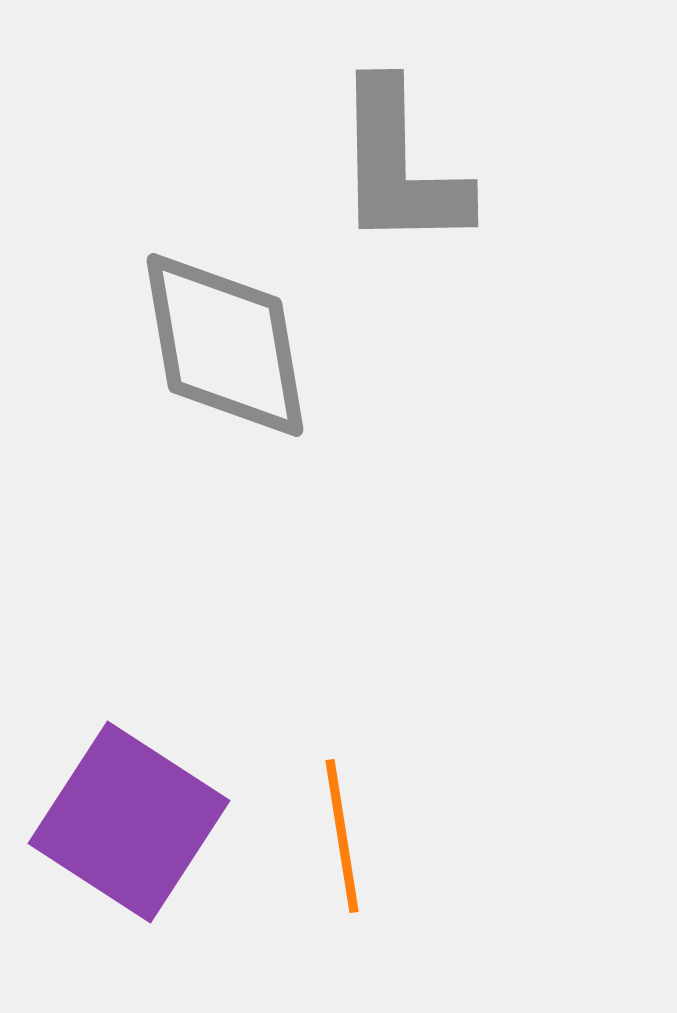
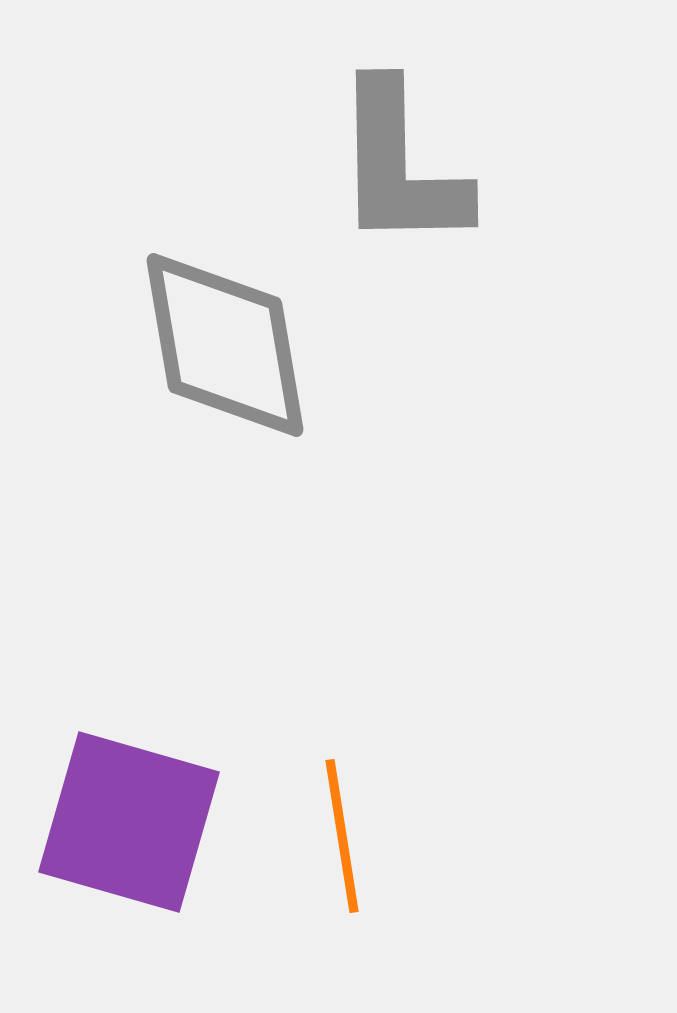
purple square: rotated 17 degrees counterclockwise
